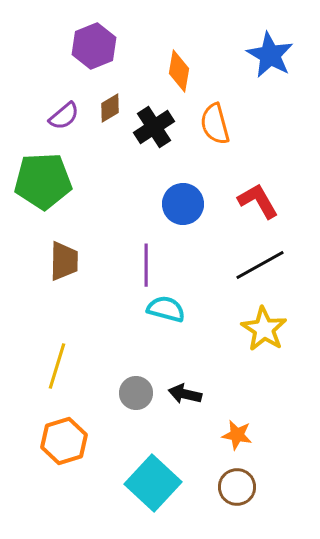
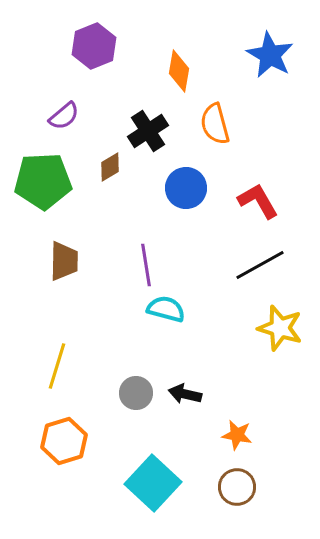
brown diamond: moved 59 px down
black cross: moved 6 px left, 4 px down
blue circle: moved 3 px right, 16 px up
purple line: rotated 9 degrees counterclockwise
yellow star: moved 16 px right, 1 px up; rotated 15 degrees counterclockwise
